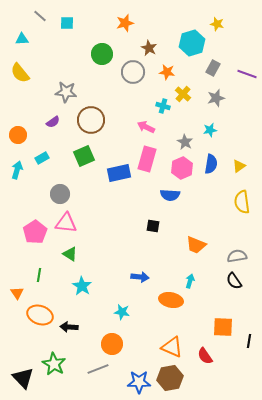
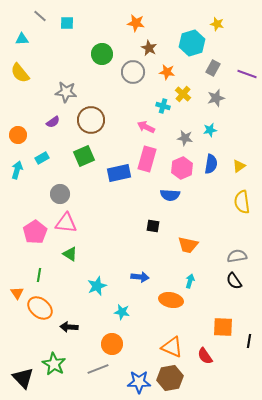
orange star at (125, 23): moved 11 px right; rotated 24 degrees clockwise
gray star at (185, 142): moved 4 px up; rotated 21 degrees counterclockwise
orange trapezoid at (196, 245): moved 8 px left; rotated 10 degrees counterclockwise
cyan star at (82, 286): moved 15 px right; rotated 18 degrees clockwise
orange ellipse at (40, 315): moved 7 px up; rotated 20 degrees clockwise
